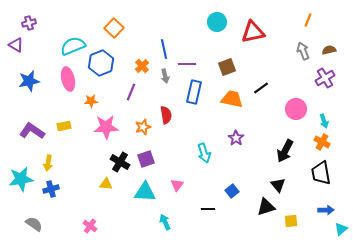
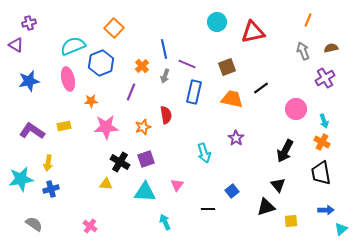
brown semicircle at (329, 50): moved 2 px right, 2 px up
purple line at (187, 64): rotated 24 degrees clockwise
gray arrow at (165, 76): rotated 32 degrees clockwise
